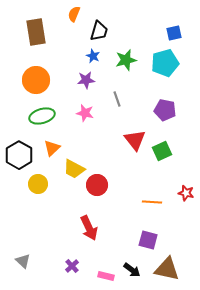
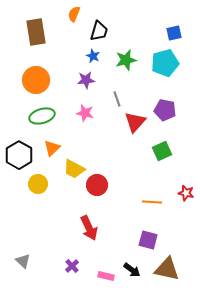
red triangle: moved 18 px up; rotated 20 degrees clockwise
